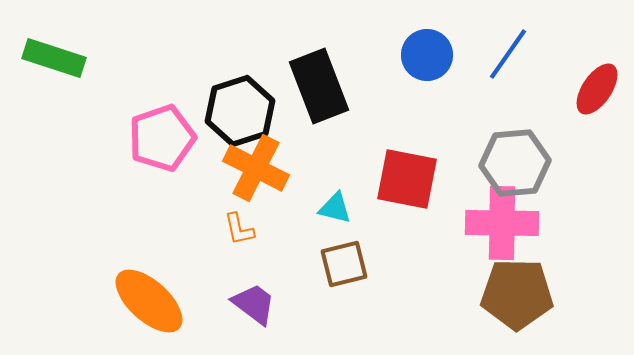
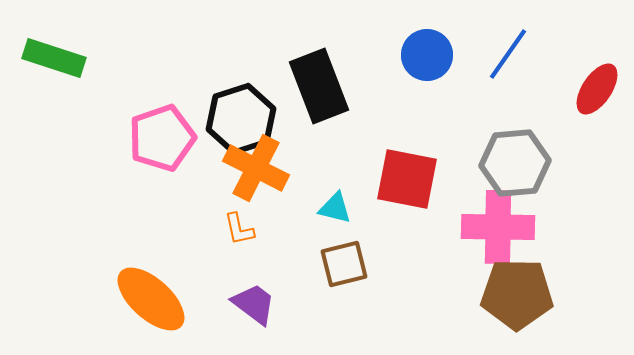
black hexagon: moved 1 px right, 8 px down
pink cross: moved 4 px left, 4 px down
orange ellipse: moved 2 px right, 2 px up
